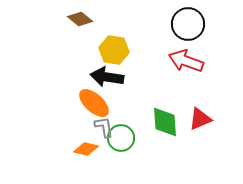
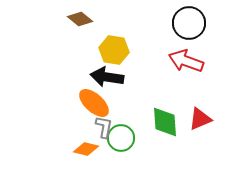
black circle: moved 1 px right, 1 px up
gray L-shape: rotated 20 degrees clockwise
